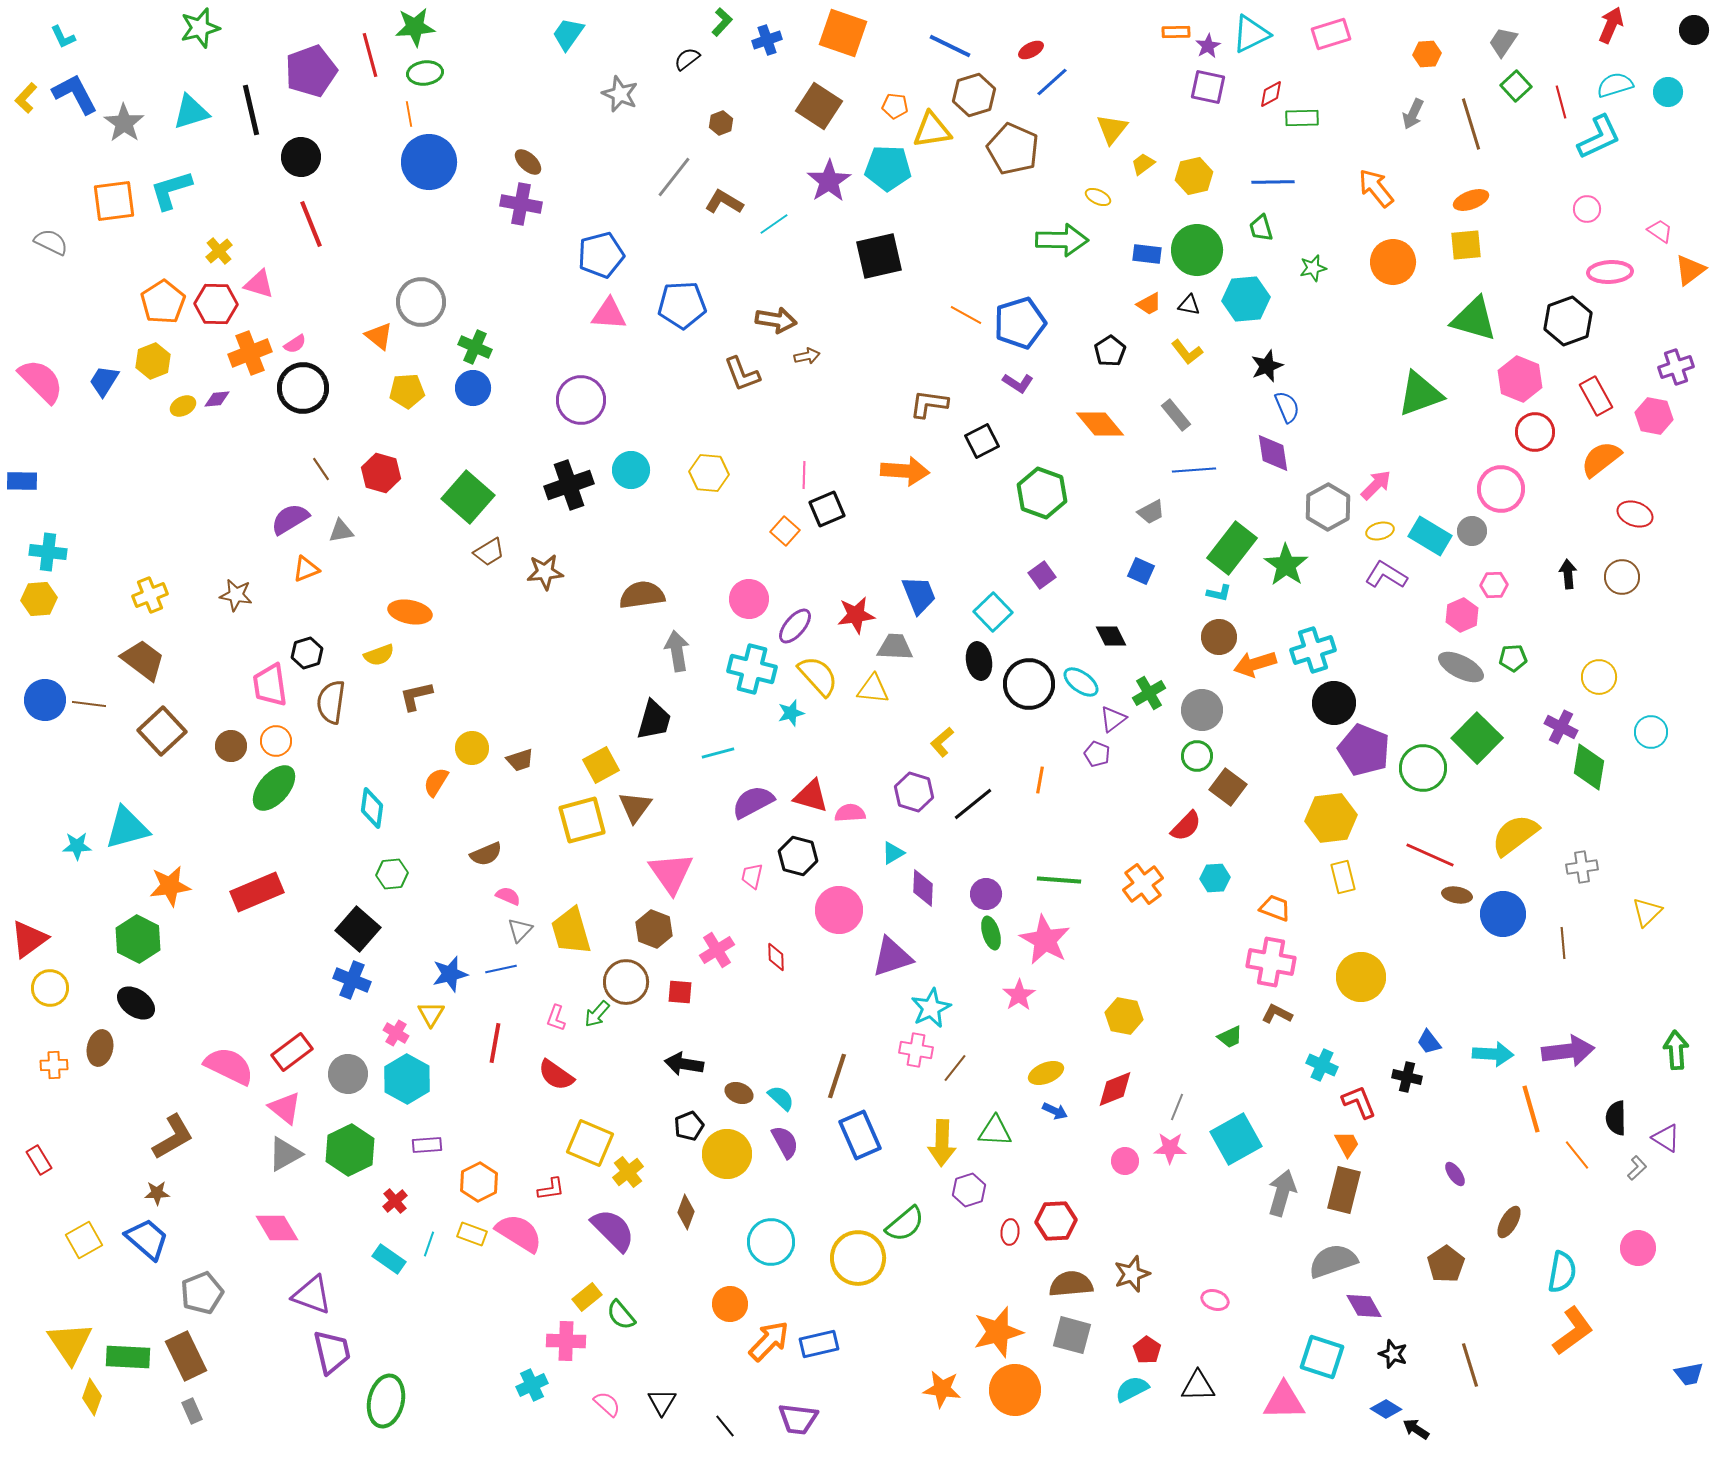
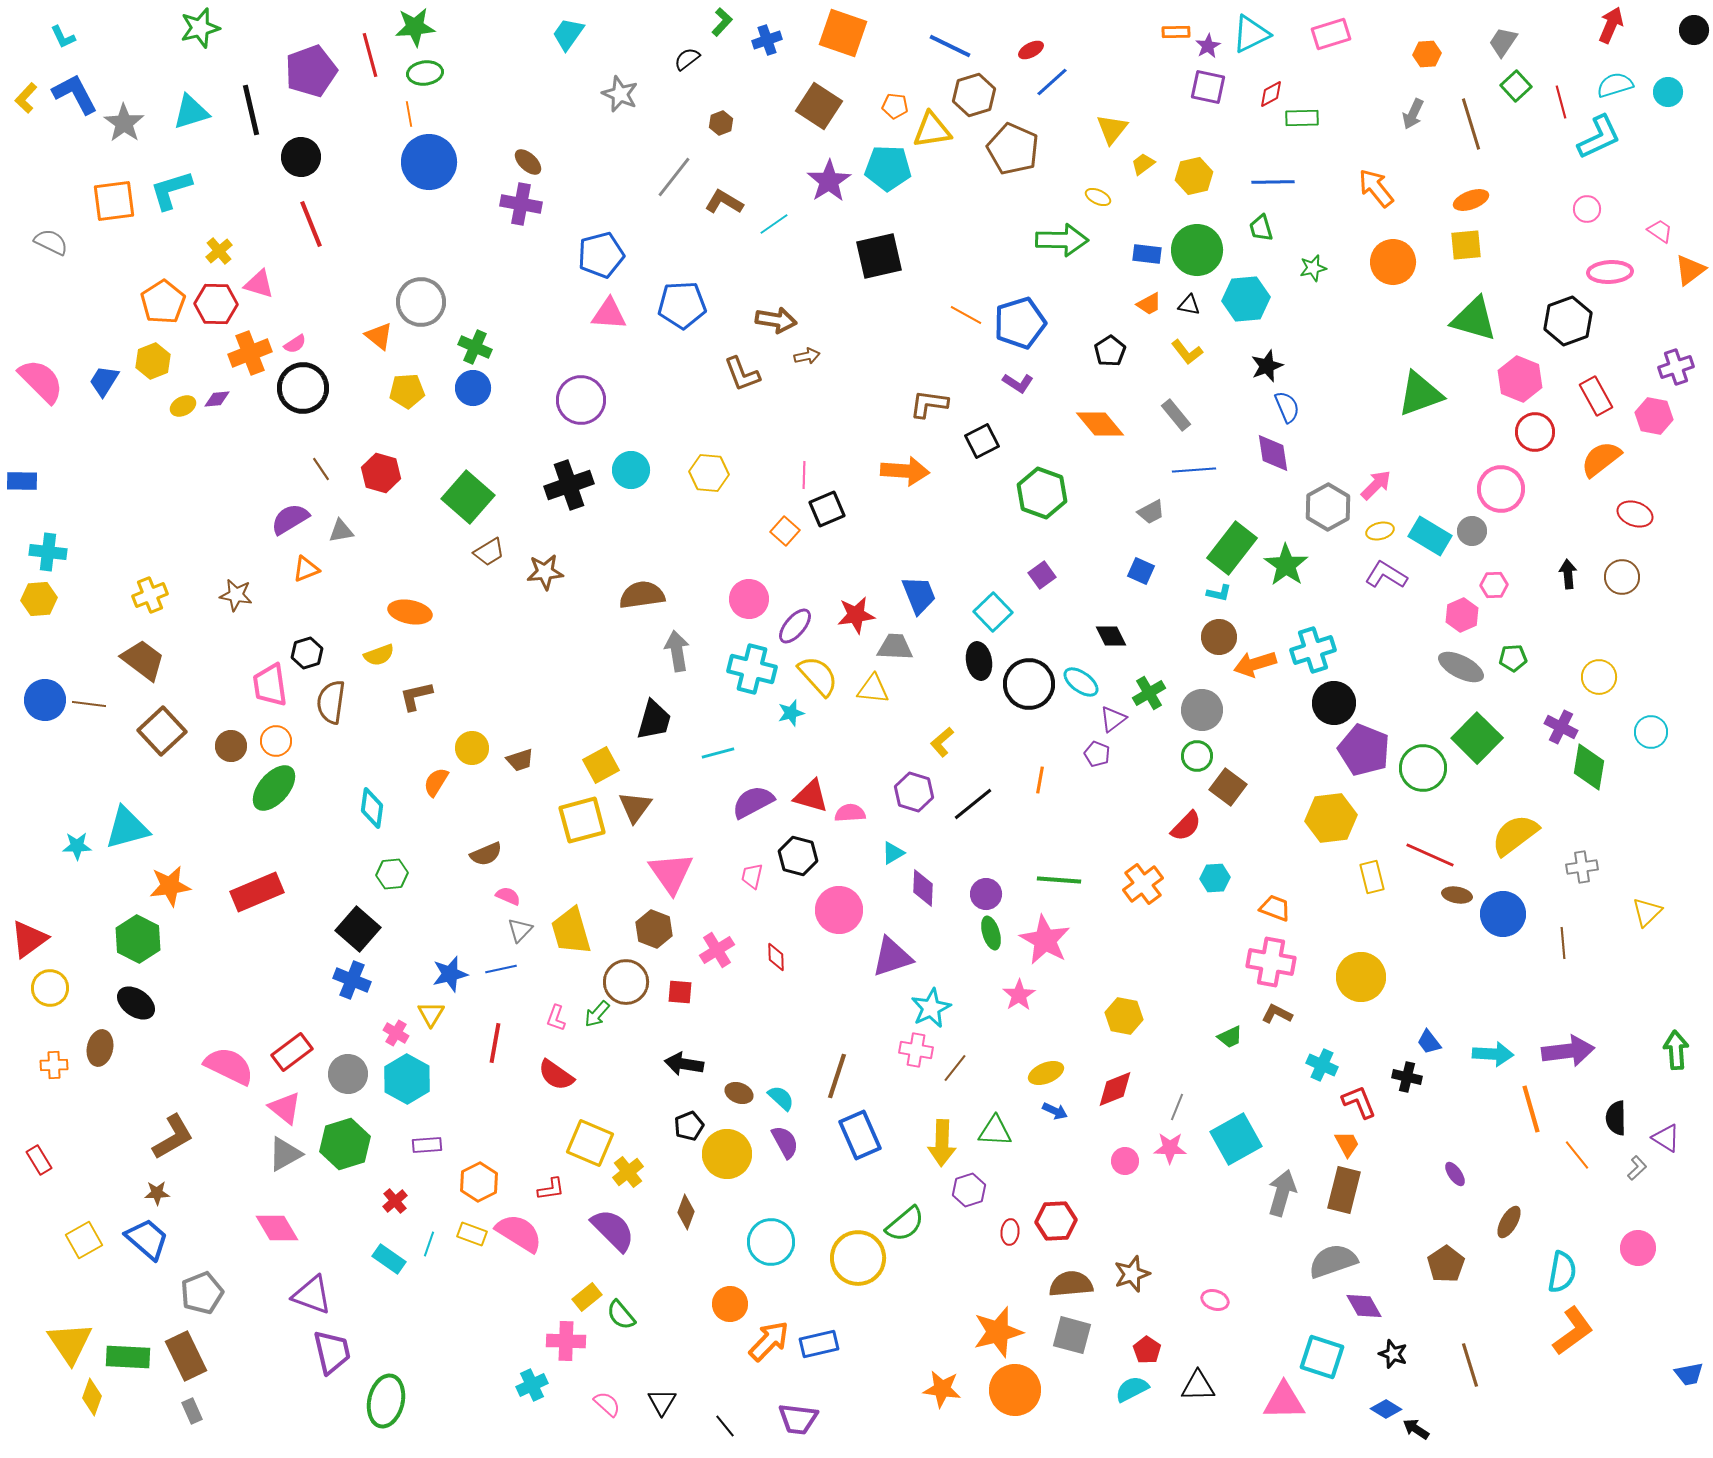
yellow rectangle at (1343, 877): moved 29 px right
green hexagon at (350, 1150): moved 5 px left, 6 px up; rotated 9 degrees clockwise
